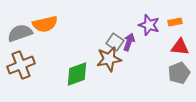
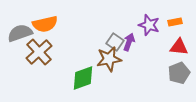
red triangle: moved 1 px left
brown cross: moved 18 px right, 13 px up; rotated 20 degrees counterclockwise
green diamond: moved 6 px right, 4 px down
